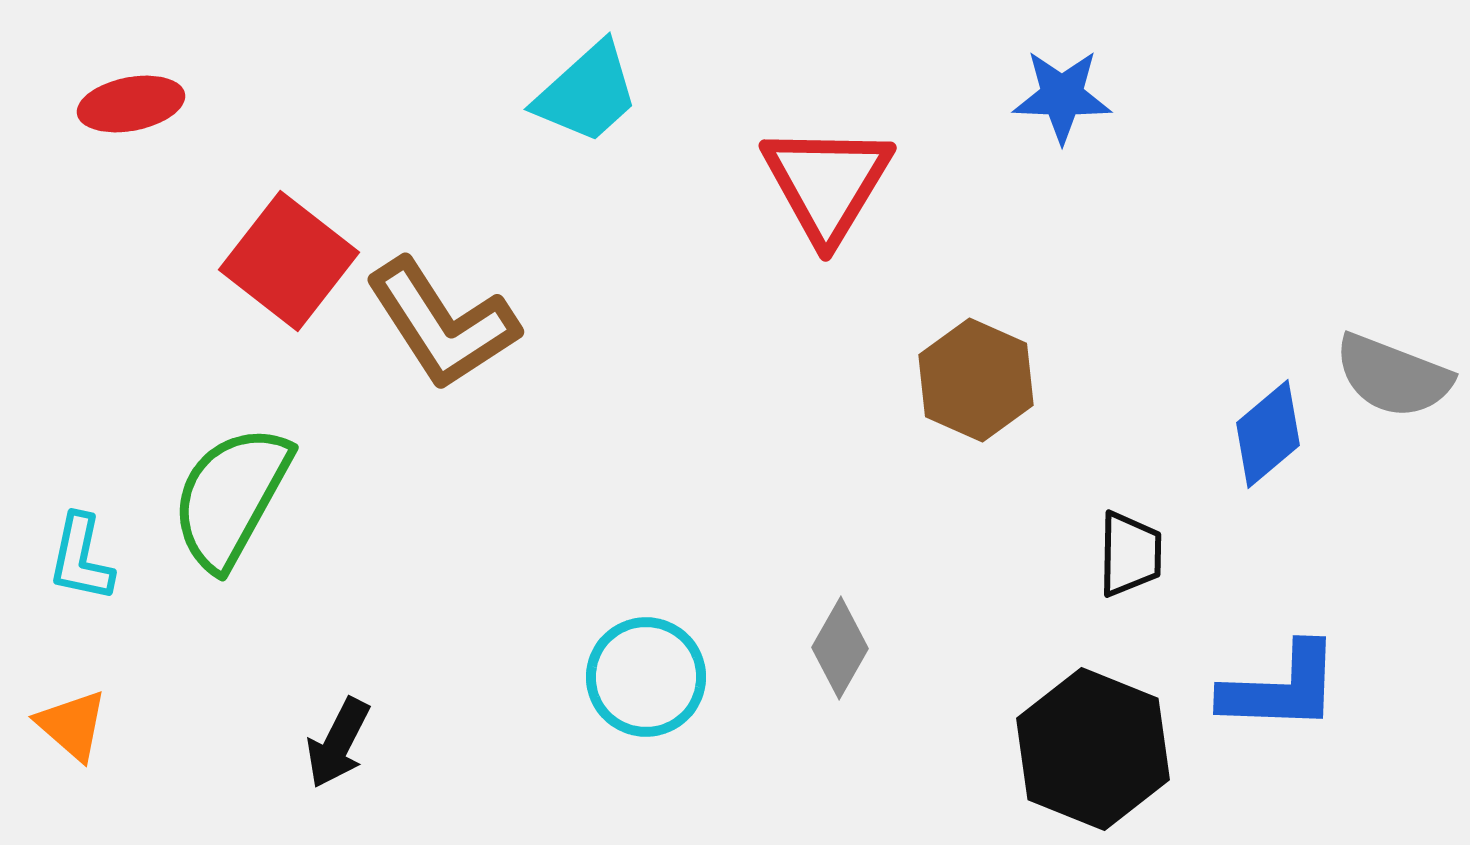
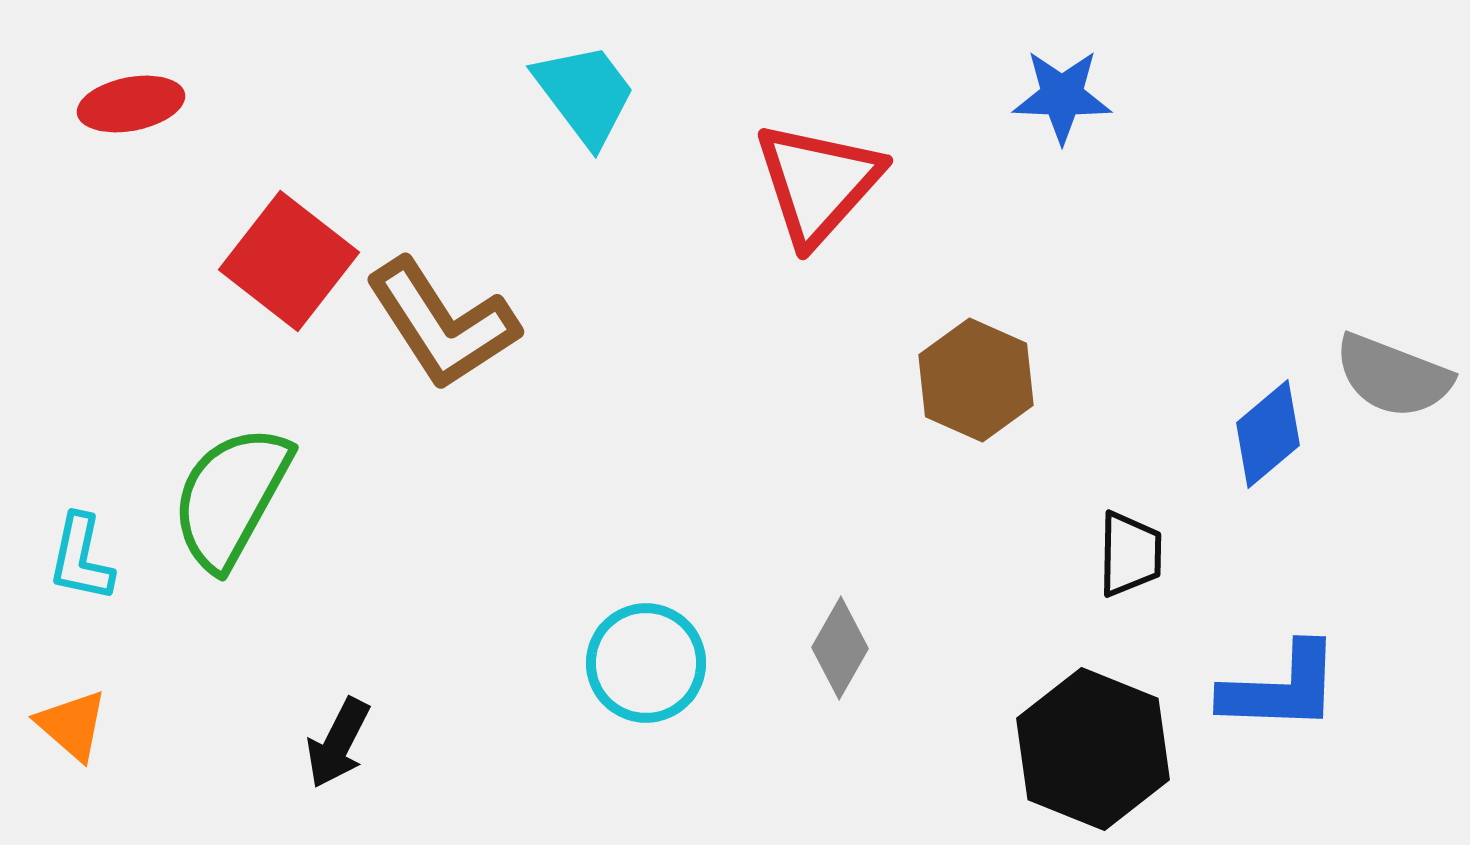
cyan trapezoid: moved 2 px left, 1 px down; rotated 85 degrees counterclockwise
red triangle: moved 9 px left; rotated 11 degrees clockwise
cyan circle: moved 14 px up
